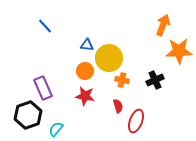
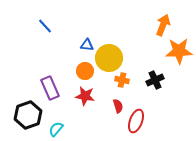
purple rectangle: moved 7 px right
